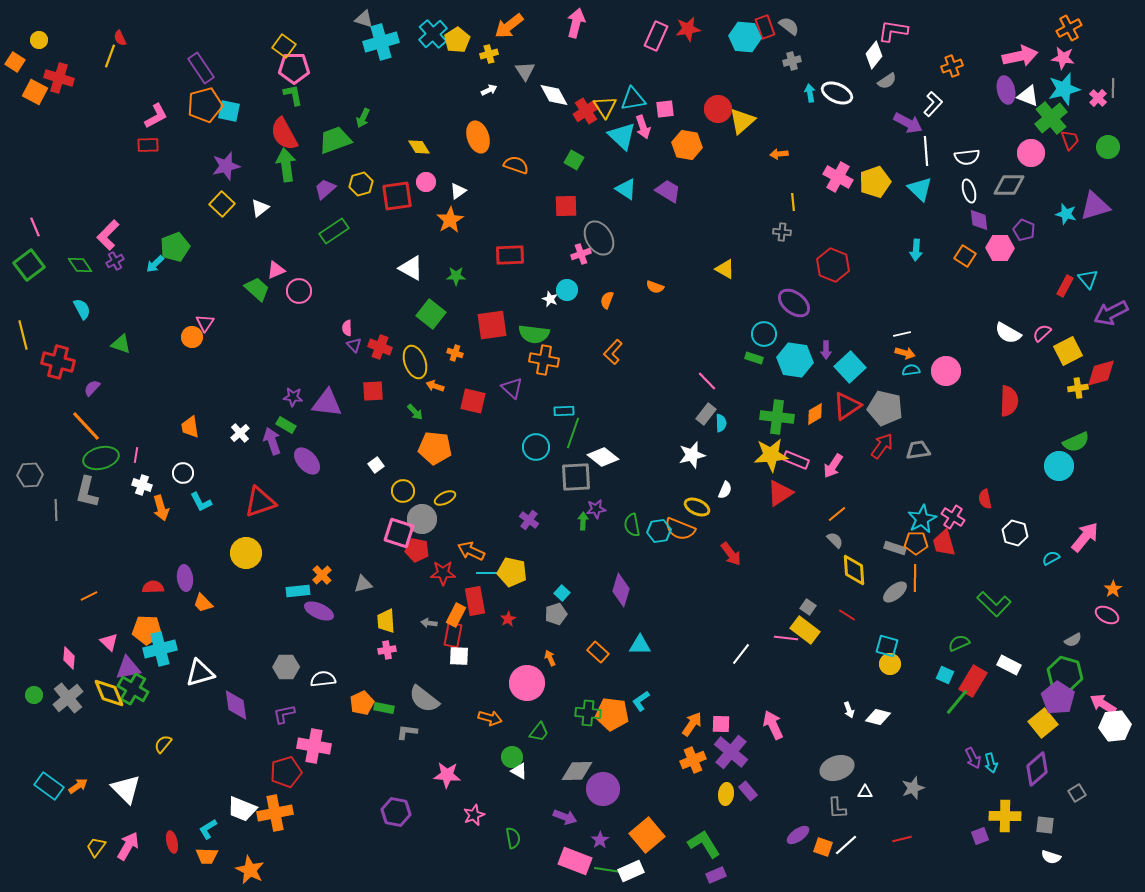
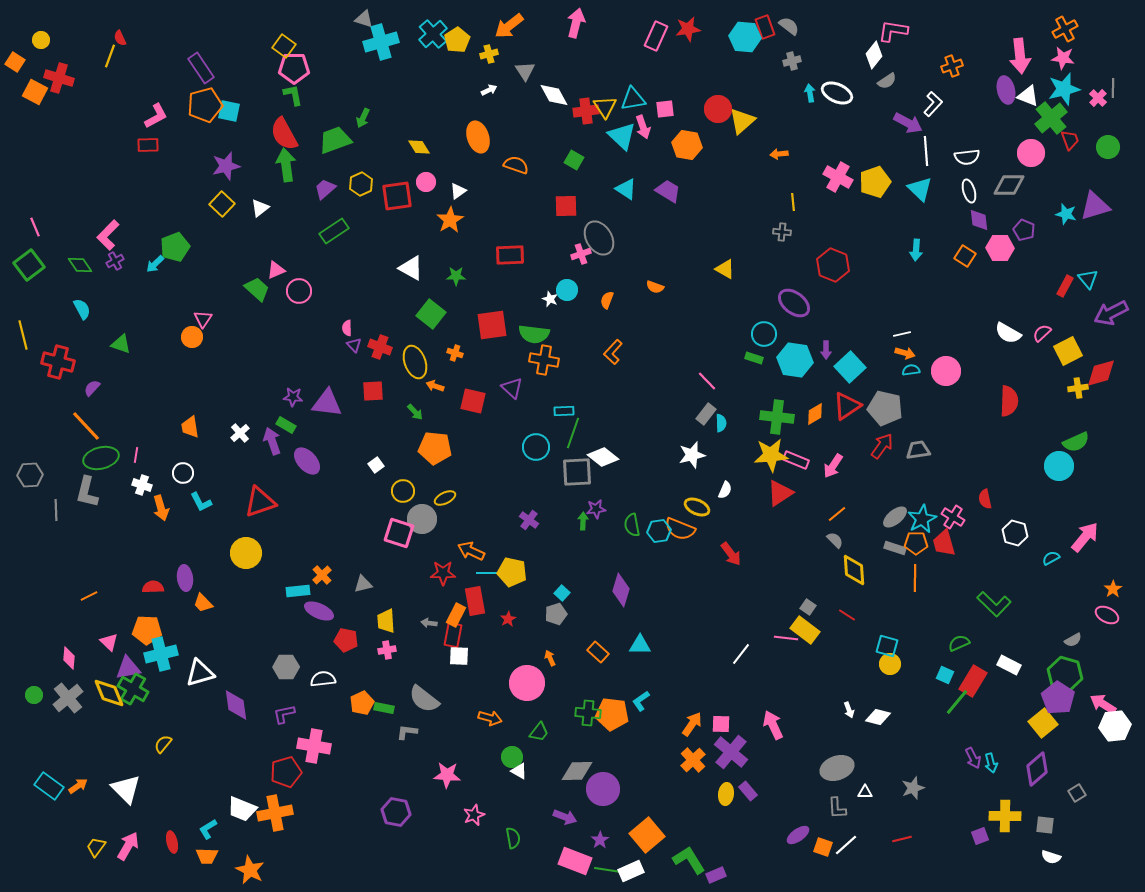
orange cross at (1069, 28): moved 4 px left, 1 px down
yellow circle at (39, 40): moved 2 px right
pink arrow at (1020, 56): rotated 96 degrees clockwise
red cross at (586, 111): rotated 25 degrees clockwise
yellow hexagon at (361, 184): rotated 10 degrees counterclockwise
pink triangle at (205, 323): moved 2 px left, 4 px up
gray square at (576, 477): moved 1 px right, 5 px up
red pentagon at (417, 550): moved 71 px left, 90 px down
gray ellipse at (895, 592): moved 75 px up
cyan cross at (160, 649): moved 1 px right, 5 px down
orange cross at (693, 760): rotated 20 degrees counterclockwise
green L-shape at (704, 844): moved 15 px left, 16 px down
